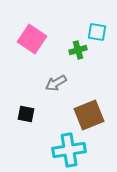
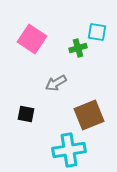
green cross: moved 2 px up
